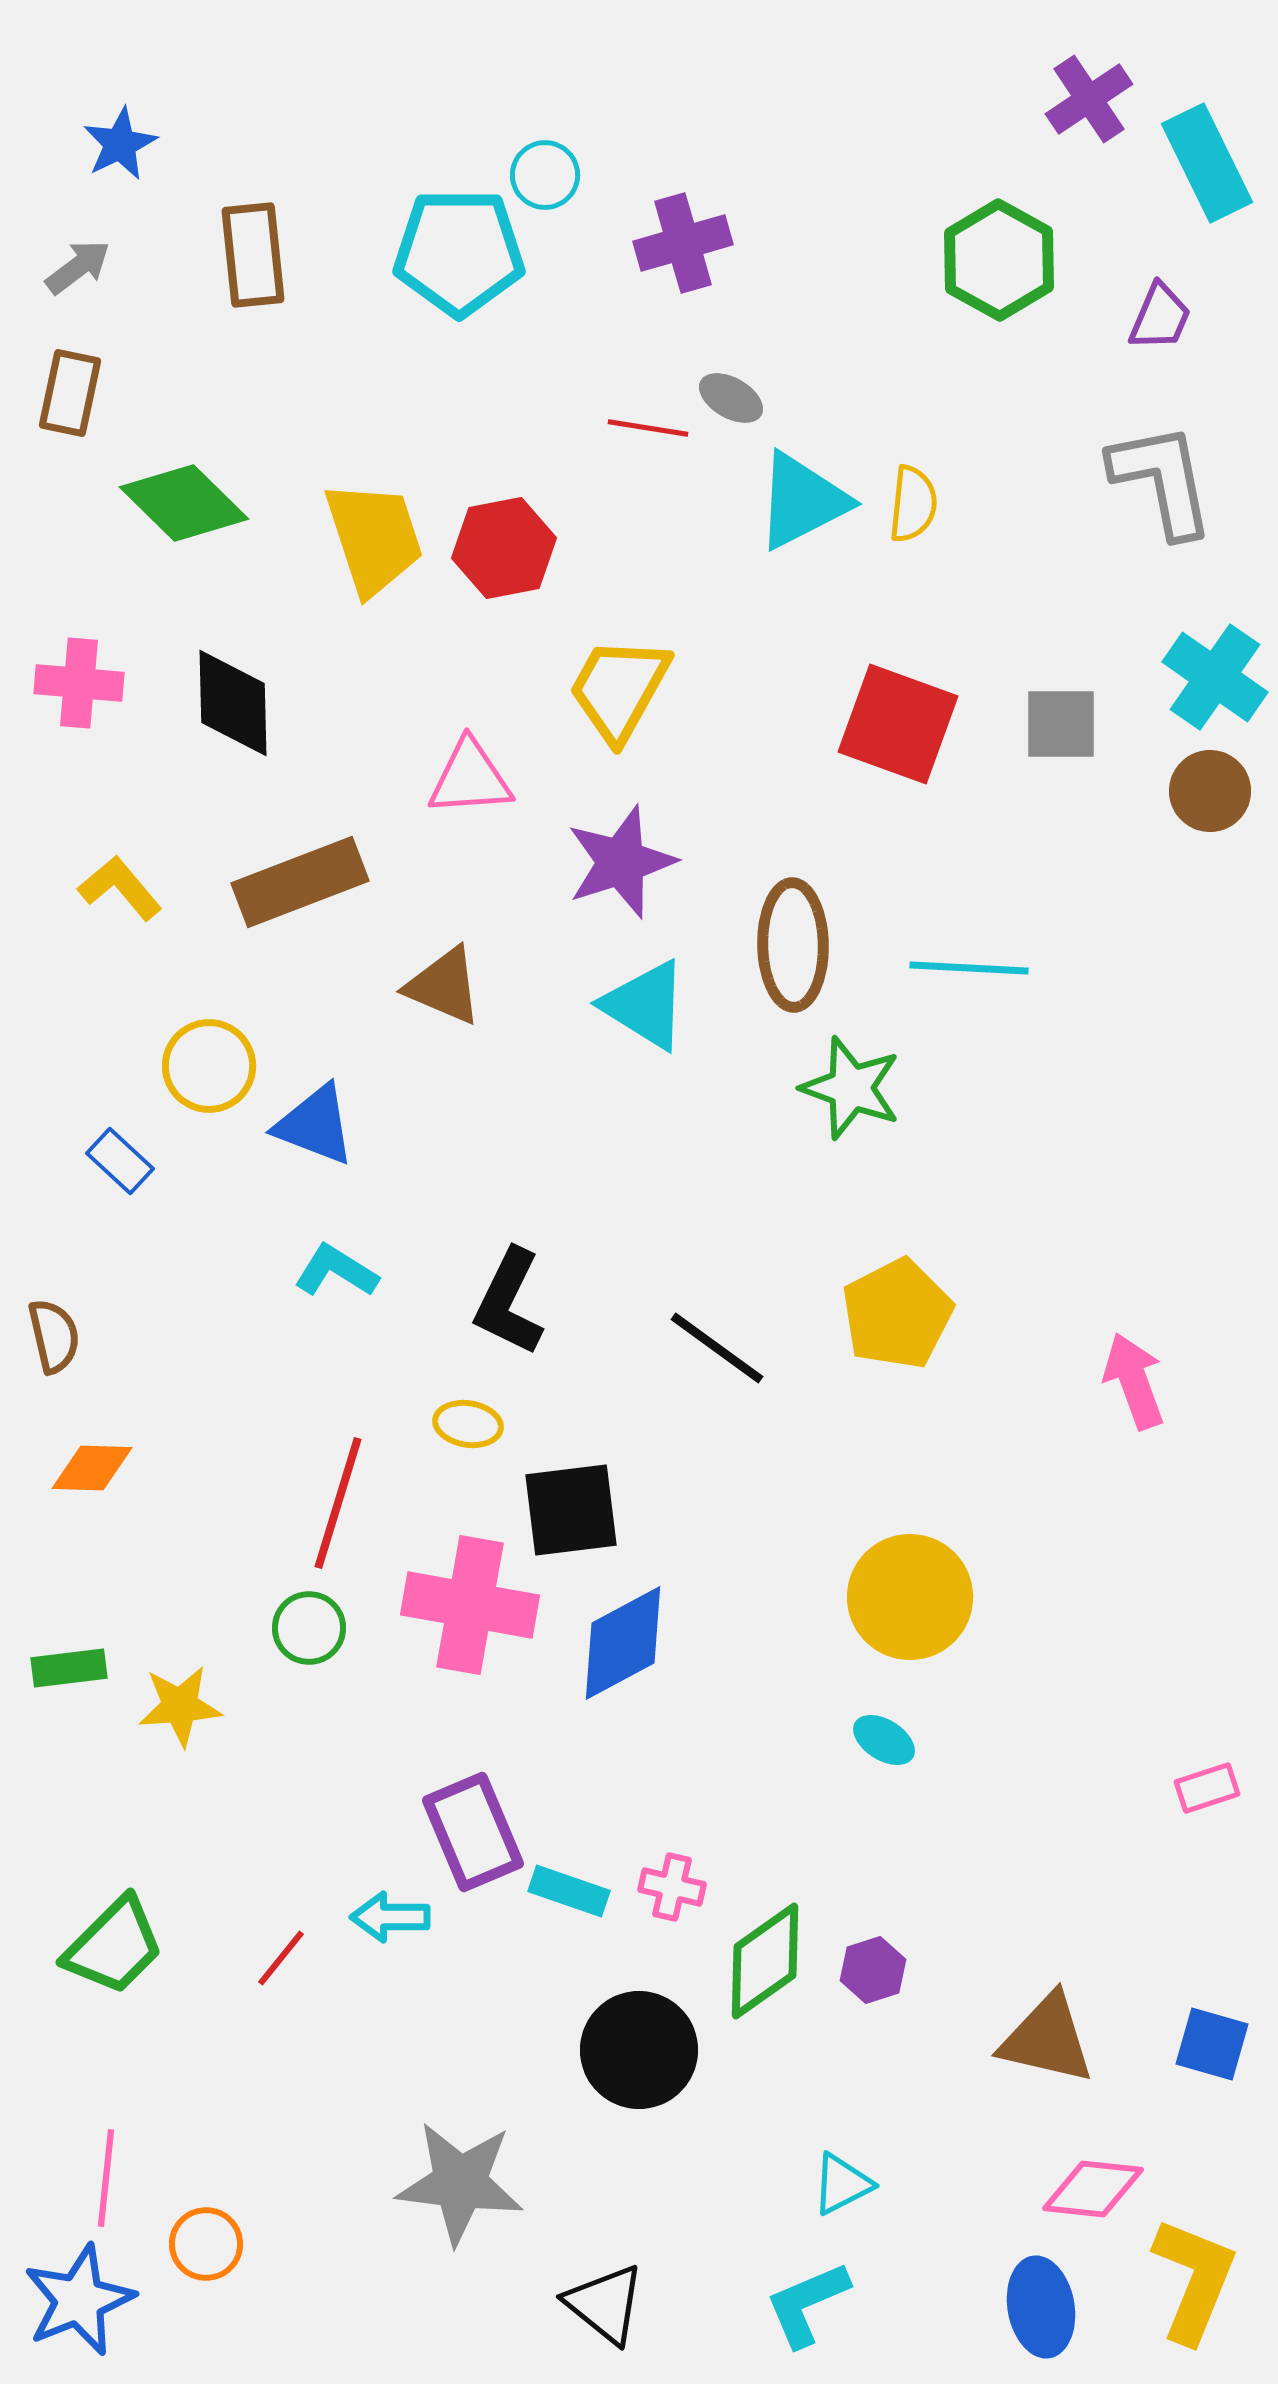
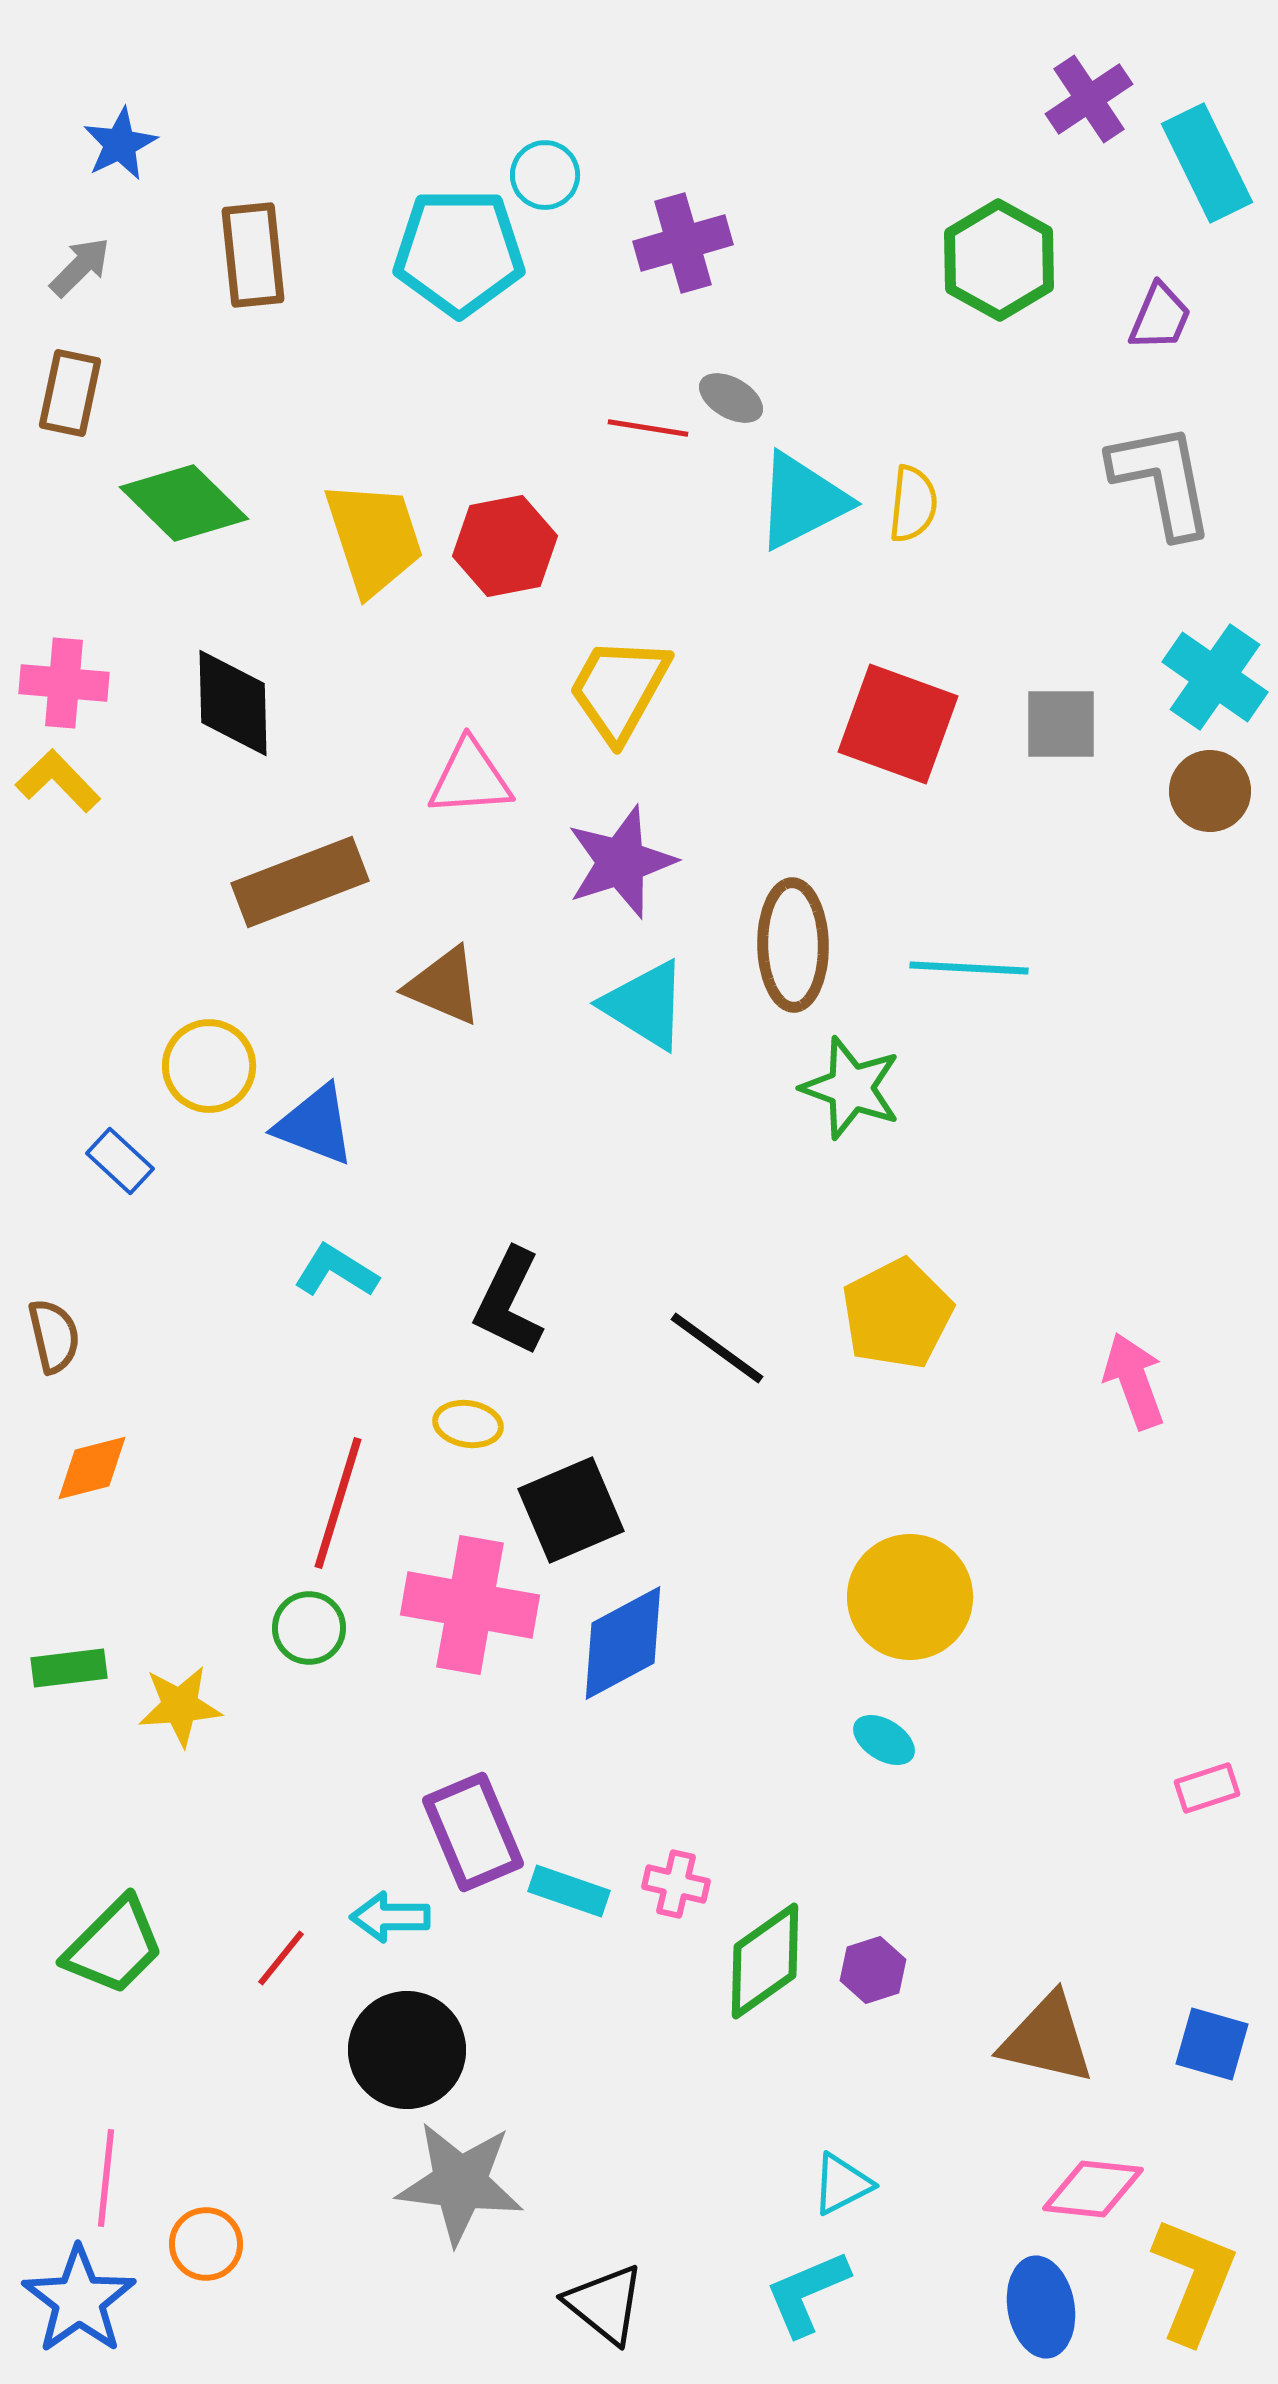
gray arrow at (78, 267): moved 2 px right; rotated 8 degrees counterclockwise
red hexagon at (504, 548): moved 1 px right, 2 px up
pink cross at (79, 683): moved 15 px left
yellow L-shape at (120, 888): moved 62 px left, 107 px up; rotated 4 degrees counterclockwise
orange diamond at (92, 1468): rotated 16 degrees counterclockwise
black square at (571, 1510): rotated 16 degrees counterclockwise
pink cross at (672, 1887): moved 4 px right, 3 px up
black circle at (639, 2050): moved 232 px left
blue star at (79, 2300): rotated 13 degrees counterclockwise
cyan L-shape at (807, 2304): moved 11 px up
